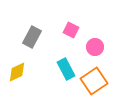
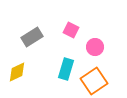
gray rectangle: rotated 30 degrees clockwise
cyan rectangle: rotated 45 degrees clockwise
